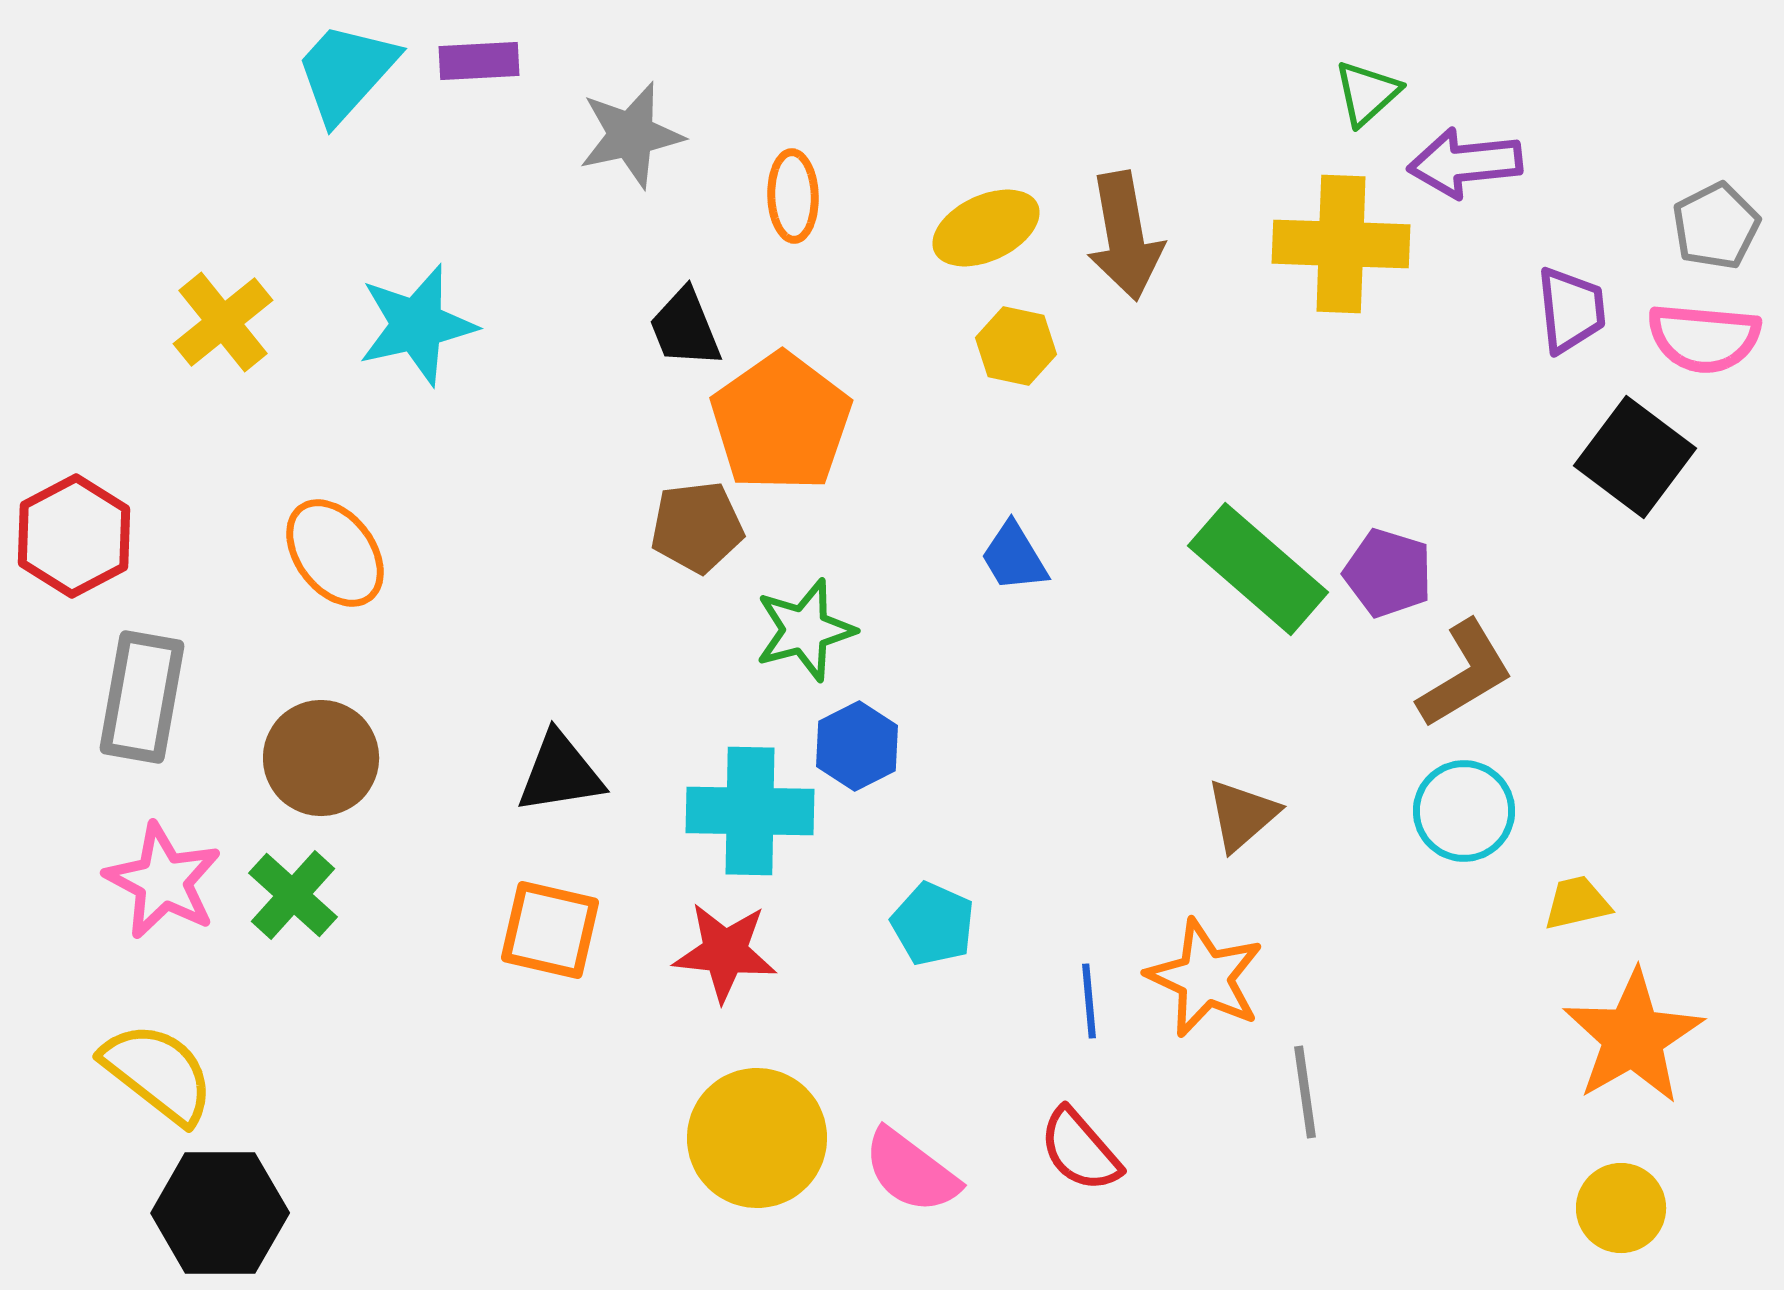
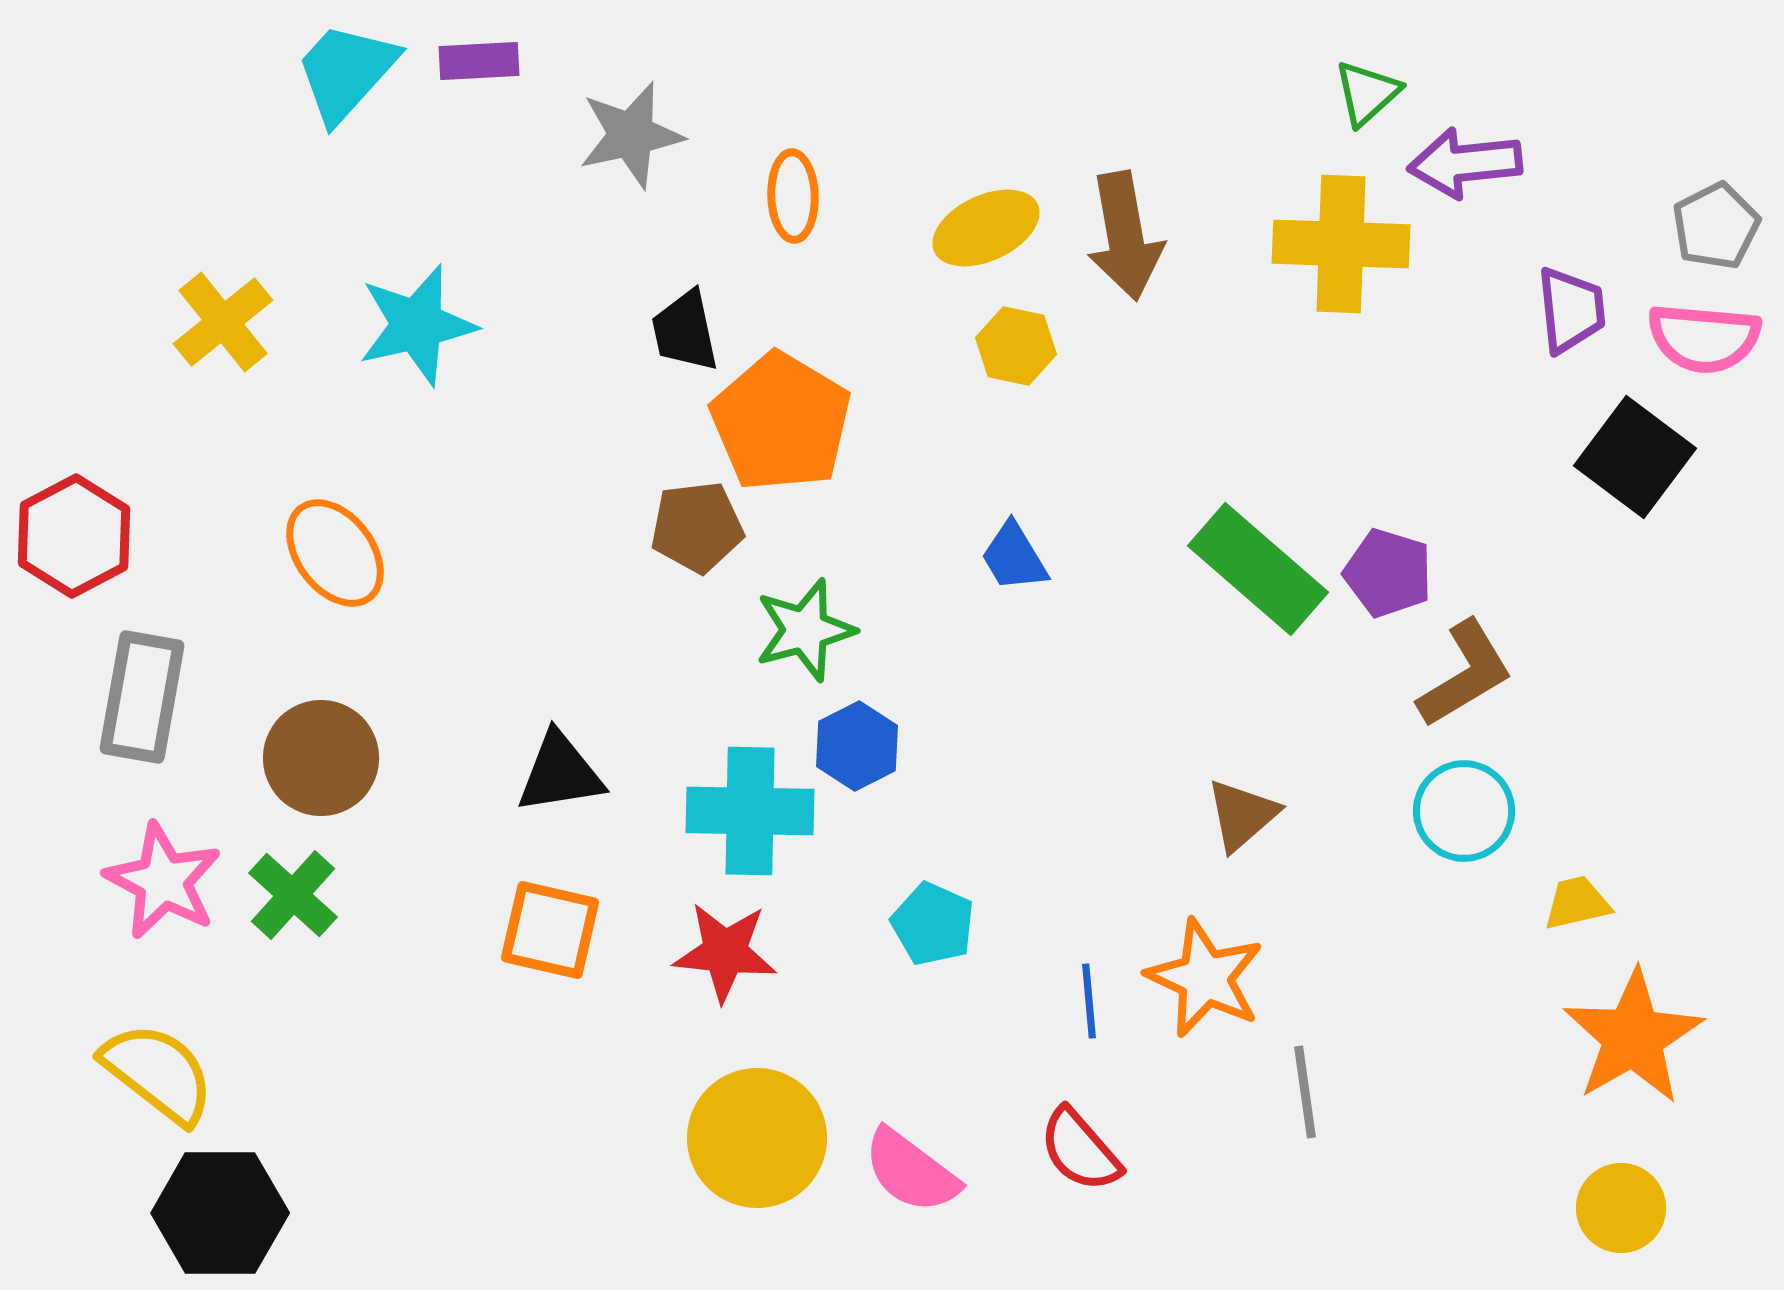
black trapezoid at (685, 328): moved 3 px down; rotated 10 degrees clockwise
orange pentagon at (781, 422): rotated 6 degrees counterclockwise
